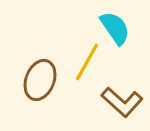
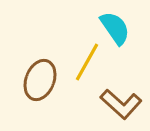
brown L-shape: moved 1 px left, 2 px down
